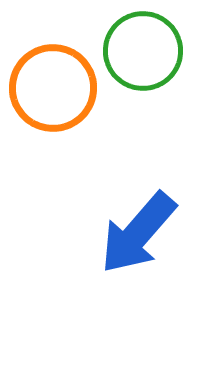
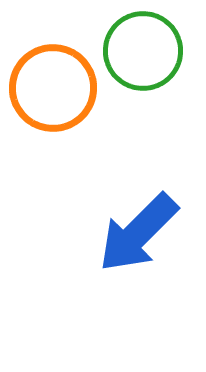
blue arrow: rotated 4 degrees clockwise
